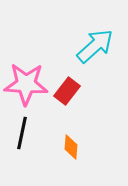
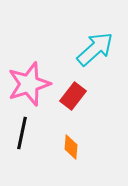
cyan arrow: moved 3 px down
pink star: moved 3 px right; rotated 21 degrees counterclockwise
red rectangle: moved 6 px right, 5 px down
